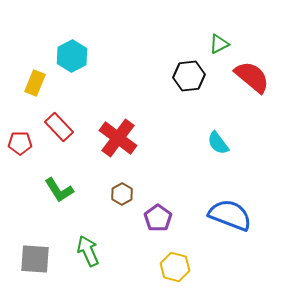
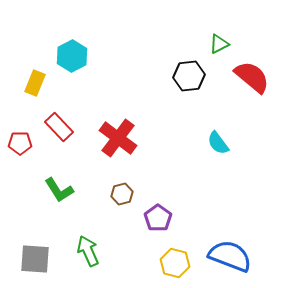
brown hexagon: rotated 15 degrees clockwise
blue semicircle: moved 41 px down
yellow hexagon: moved 4 px up
